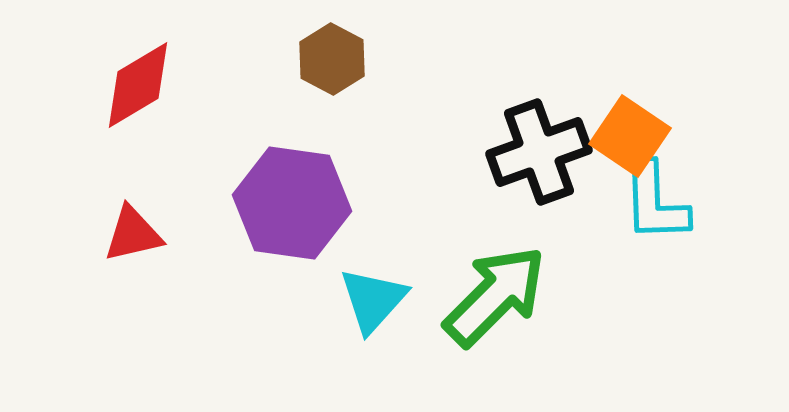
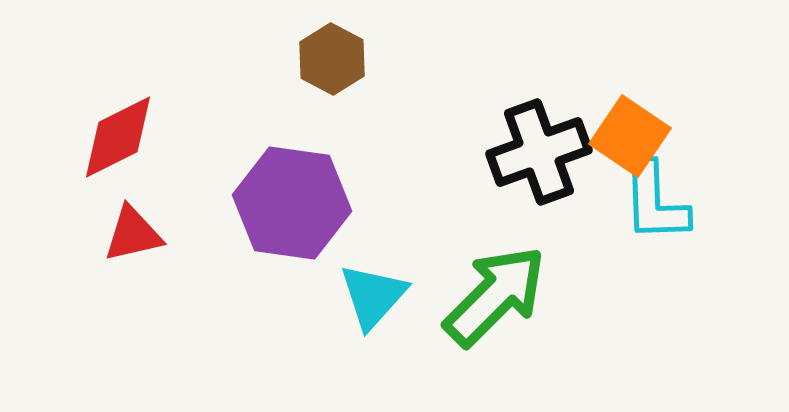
red diamond: moved 20 px left, 52 px down; rotated 4 degrees clockwise
cyan triangle: moved 4 px up
